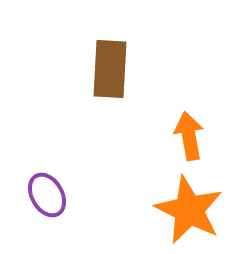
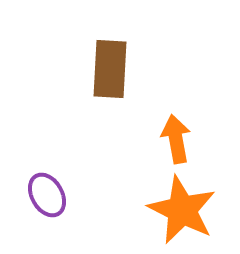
orange arrow: moved 13 px left, 3 px down
orange star: moved 7 px left
